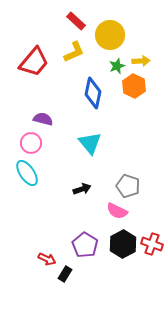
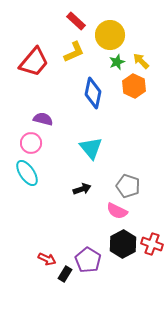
yellow arrow: rotated 132 degrees counterclockwise
green star: moved 4 px up
cyan triangle: moved 1 px right, 5 px down
purple pentagon: moved 3 px right, 15 px down
